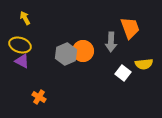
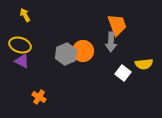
yellow arrow: moved 3 px up
orange trapezoid: moved 13 px left, 3 px up
